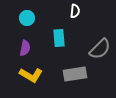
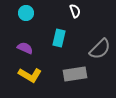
white semicircle: rotated 24 degrees counterclockwise
cyan circle: moved 1 px left, 5 px up
cyan rectangle: rotated 18 degrees clockwise
purple semicircle: rotated 77 degrees counterclockwise
yellow L-shape: moved 1 px left
